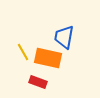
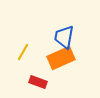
yellow line: rotated 60 degrees clockwise
orange rectangle: moved 13 px right; rotated 36 degrees counterclockwise
